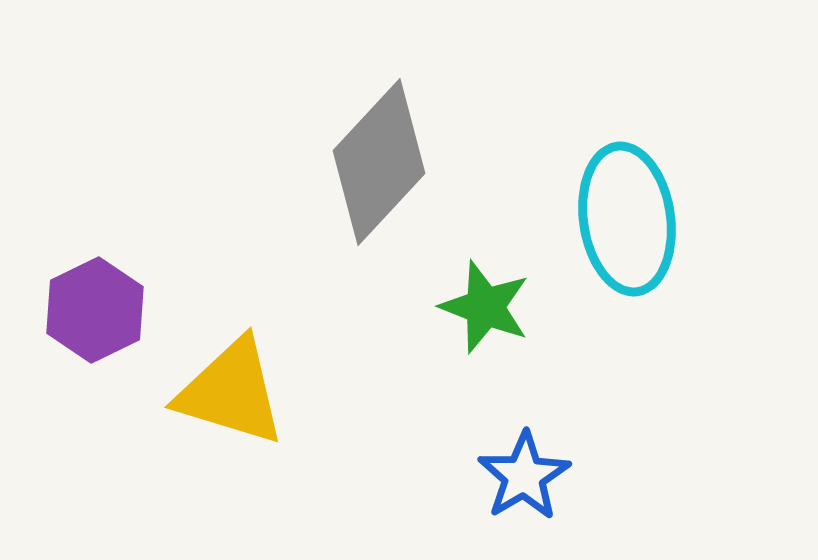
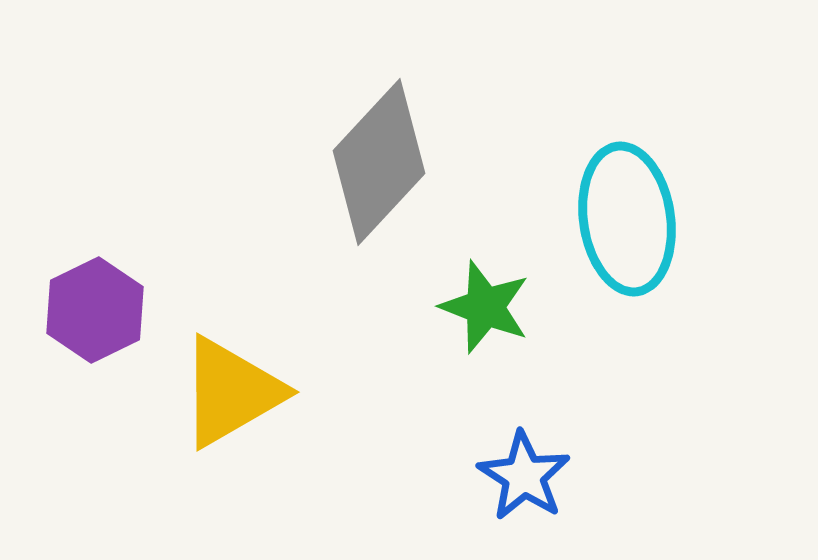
yellow triangle: rotated 47 degrees counterclockwise
blue star: rotated 8 degrees counterclockwise
